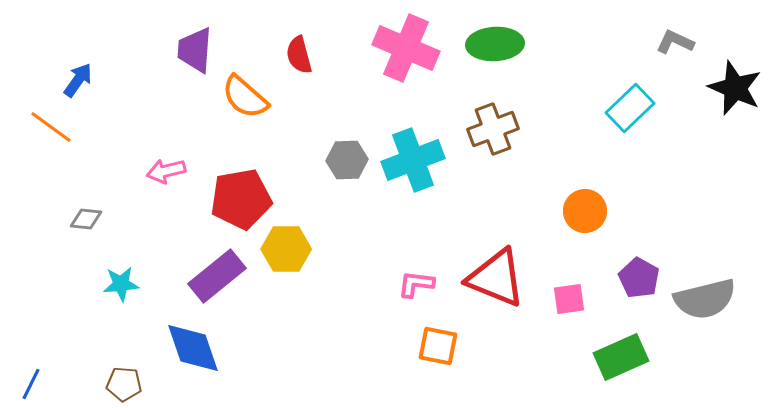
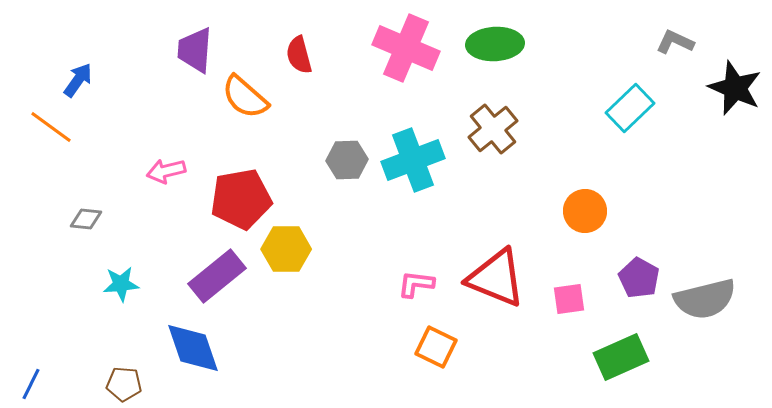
brown cross: rotated 18 degrees counterclockwise
orange square: moved 2 px left, 1 px down; rotated 15 degrees clockwise
